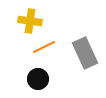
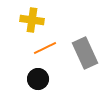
yellow cross: moved 2 px right, 1 px up
orange line: moved 1 px right, 1 px down
